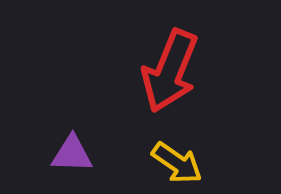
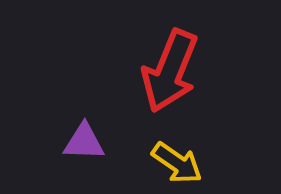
purple triangle: moved 12 px right, 12 px up
